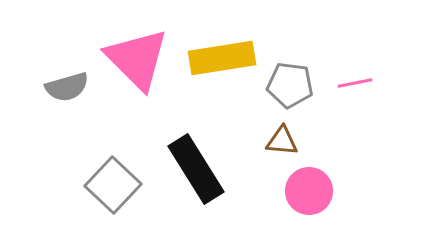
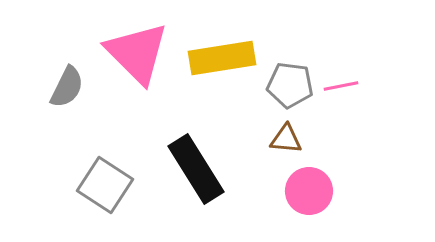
pink triangle: moved 6 px up
pink line: moved 14 px left, 3 px down
gray semicircle: rotated 48 degrees counterclockwise
brown triangle: moved 4 px right, 2 px up
gray square: moved 8 px left; rotated 10 degrees counterclockwise
